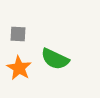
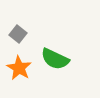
gray square: rotated 36 degrees clockwise
